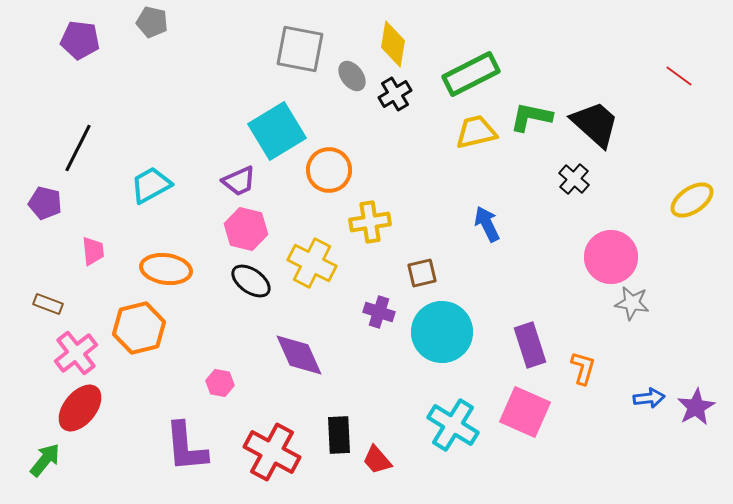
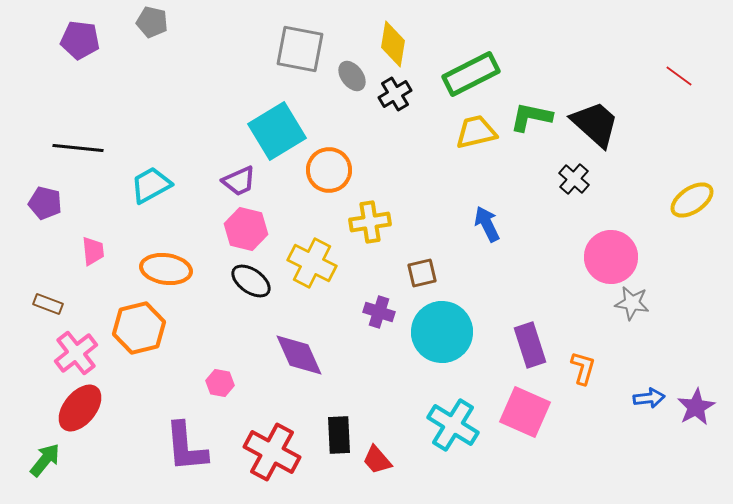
black line at (78, 148): rotated 69 degrees clockwise
